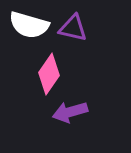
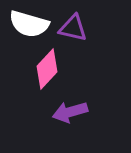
white semicircle: moved 1 px up
pink diamond: moved 2 px left, 5 px up; rotated 9 degrees clockwise
